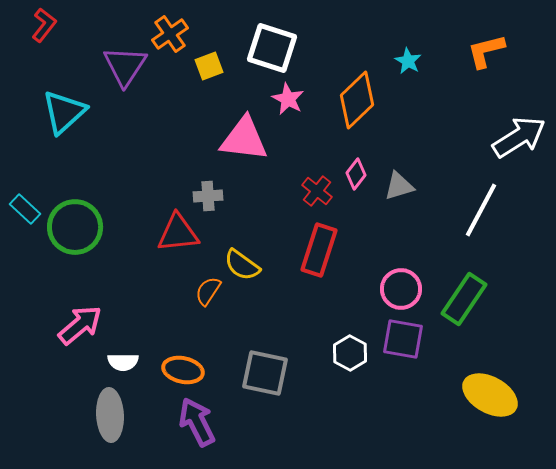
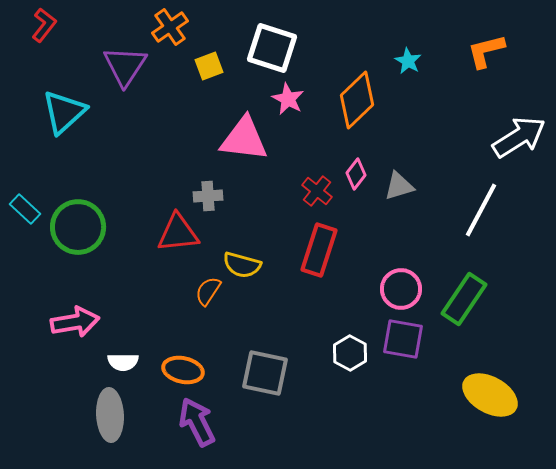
orange cross: moved 7 px up
green circle: moved 3 px right
yellow semicircle: rotated 21 degrees counterclockwise
pink arrow: moved 5 px left, 3 px up; rotated 30 degrees clockwise
